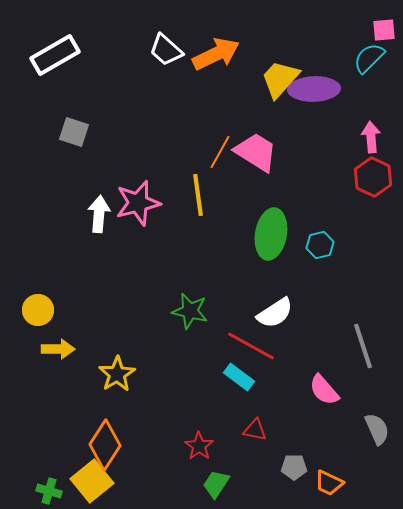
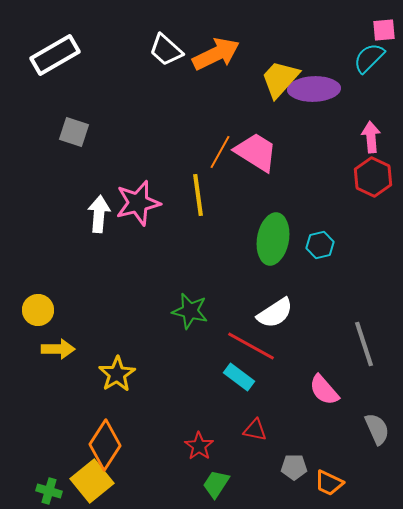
green ellipse: moved 2 px right, 5 px down
gray line: moved 1 px right, 2 px up
